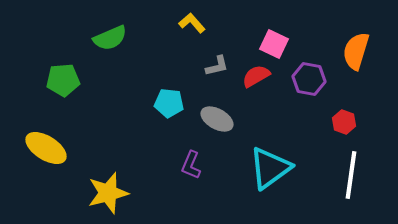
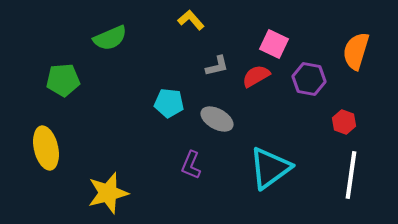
yellow L-shape: moved 1 px left, 3 px up
yellow ellipse: rotated 45 degrees clockwise
